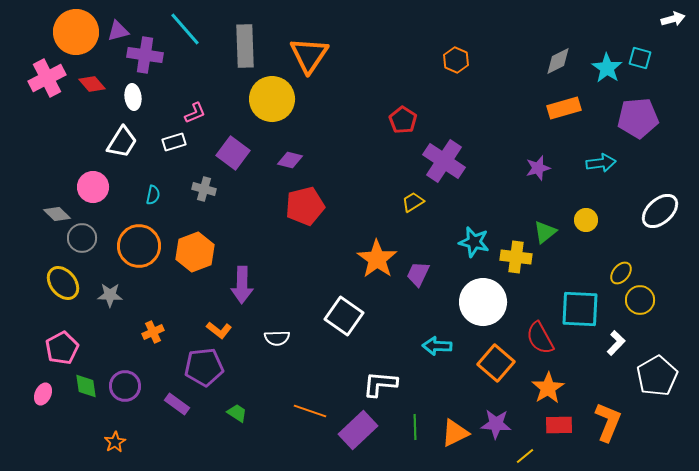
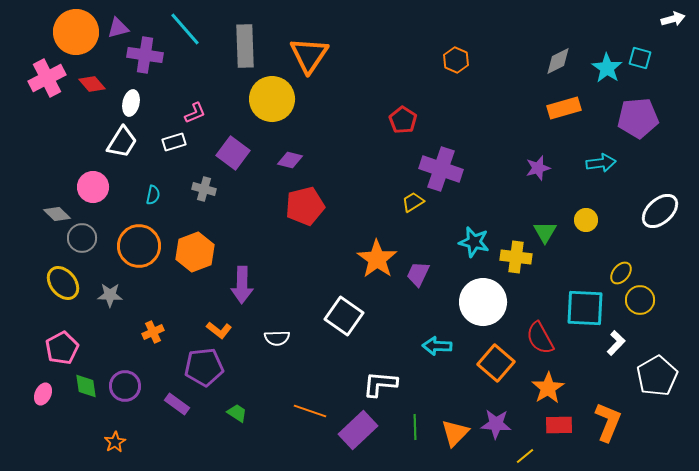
purple triangle at (118, 31): moved 3 px up
white ellipse at (133, 97): moved 2 px left, 6 px down; rotated 20 degrees clockwise
purple cross at (444, 161): moved 3 px left, 8 px down; rotated 15 degrees counterclockwise
green triangle at (545, 232): rotated 20 degrees counterclockwise
cyan square at (580, 309): moved 5 px right, 1 px up
orange triangle at (455, 433): rotated 20 degrees counterclockwise
